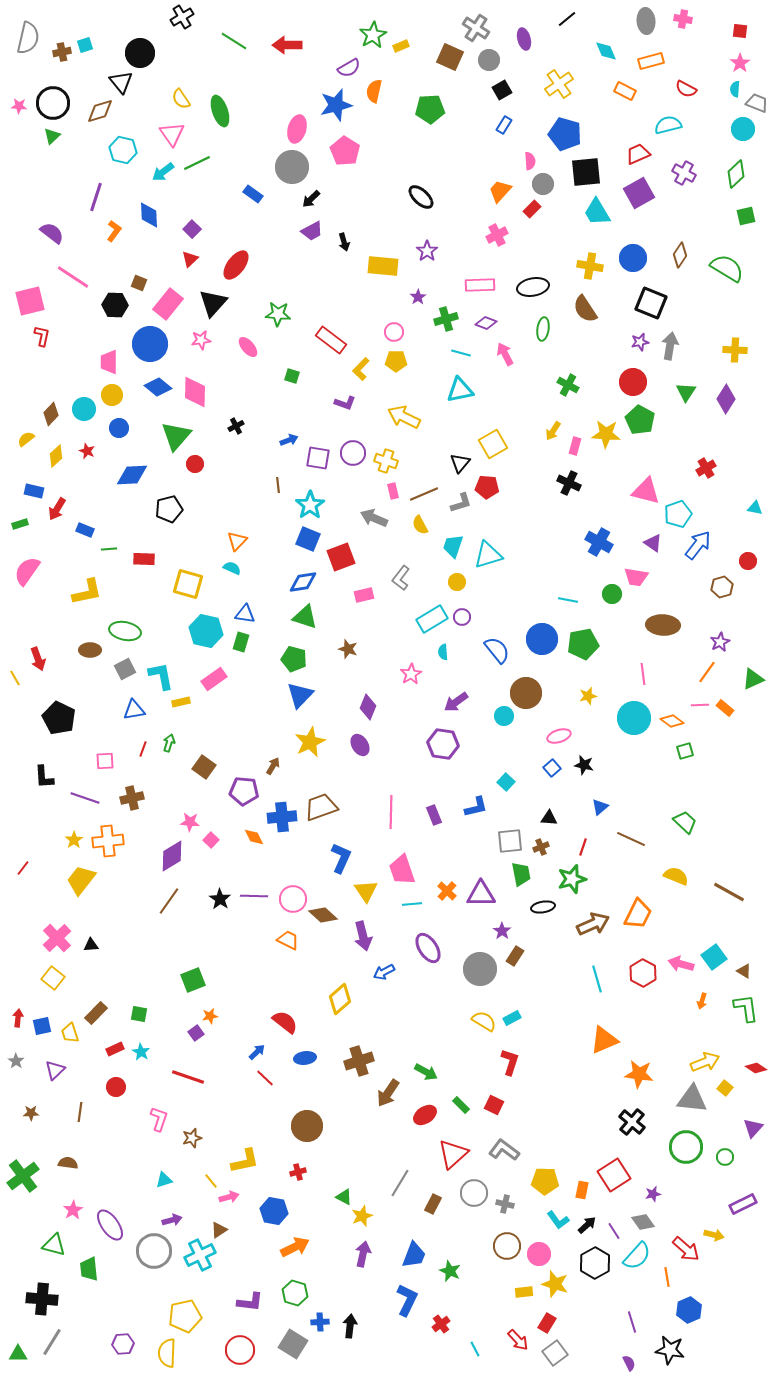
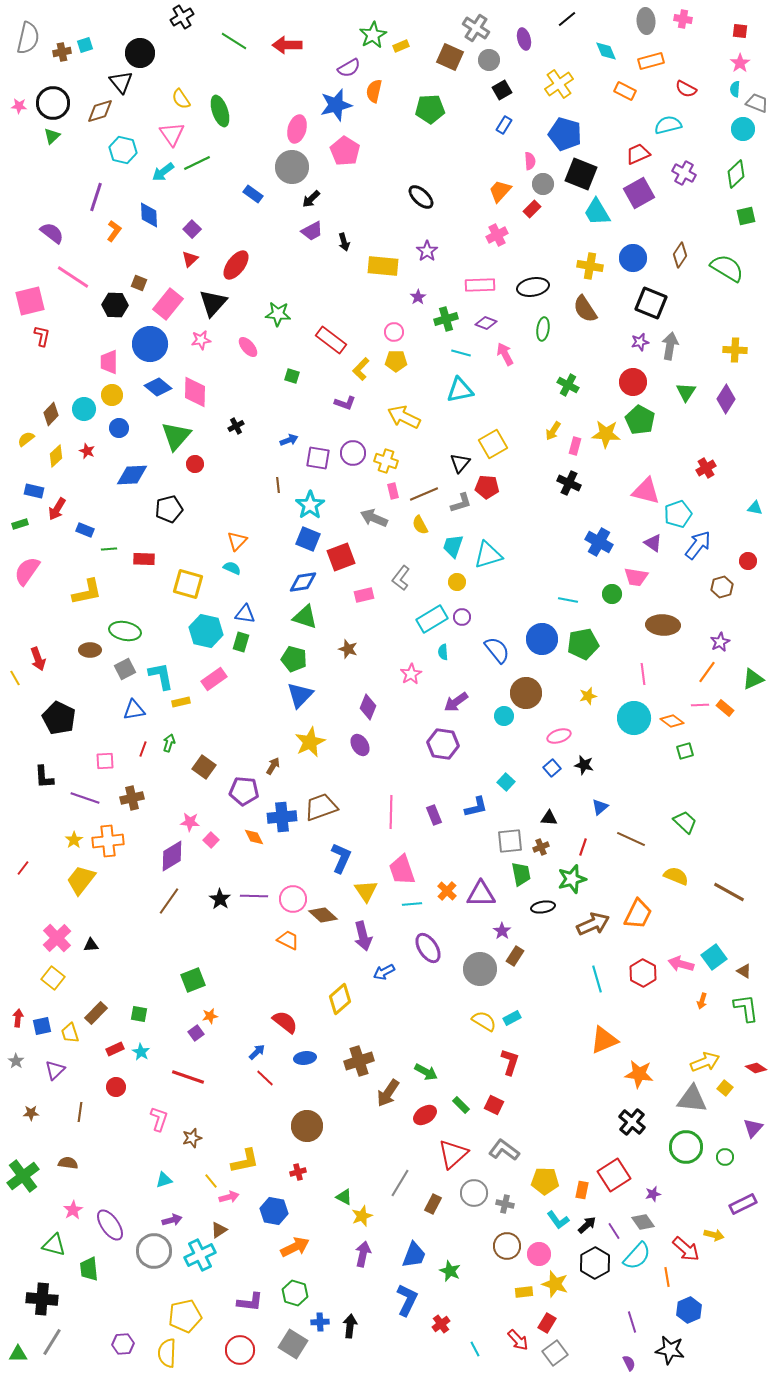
black square at (586, 172): moved 5 px left, 2 px down; rotated 28 degrees clockwise
